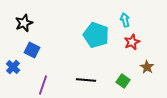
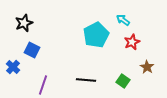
cyan arrow: moved 2 px left; rotated 40 degrees counterclockwise
cyan pentagon: rotated 25 degrees clockwise
